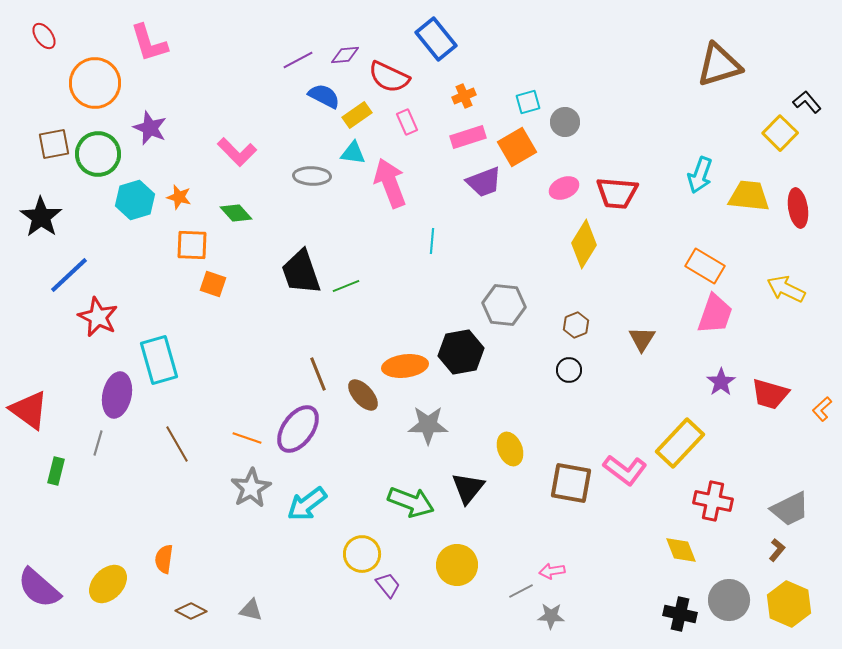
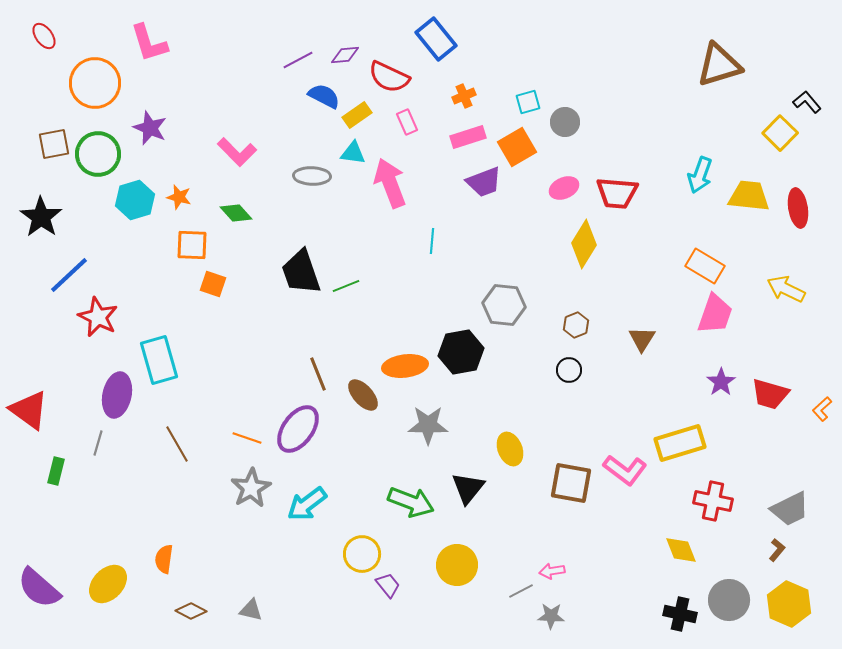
yellow rectangle at (680, 443): rotated 30 degrees clockwise
